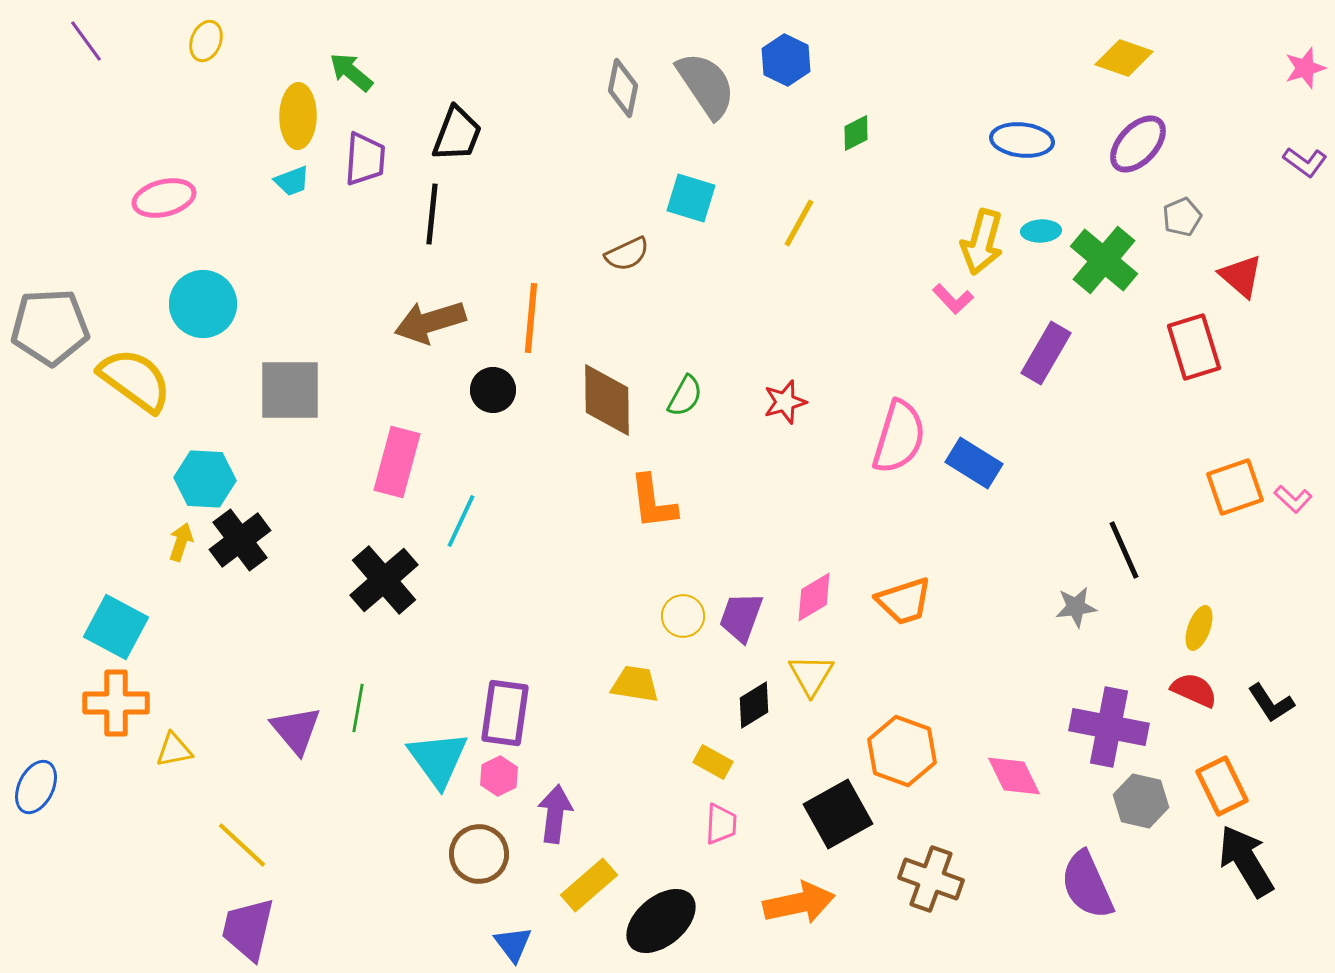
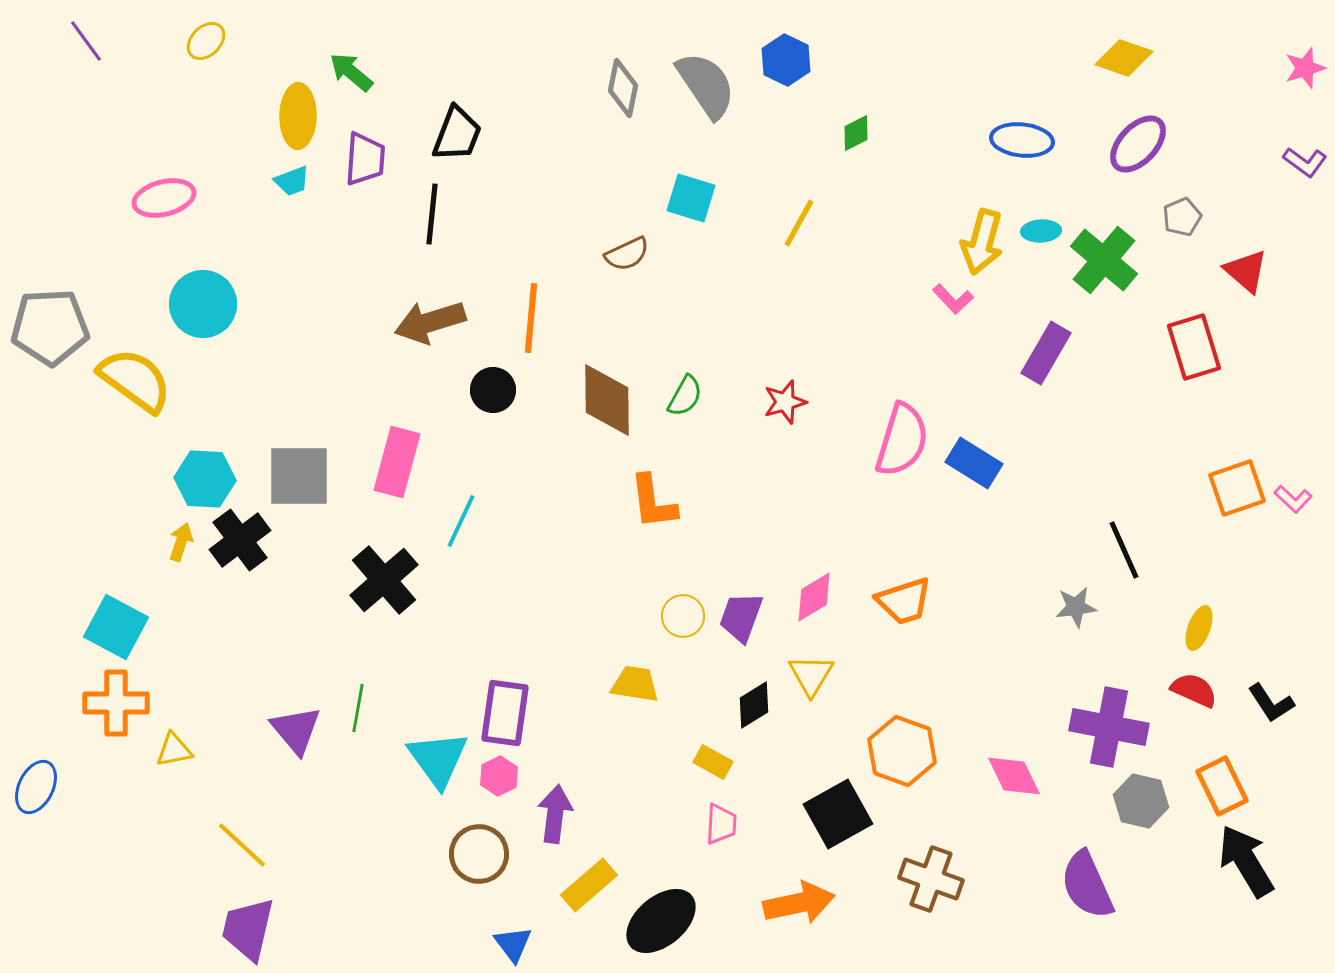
yellow ellipse at (206, 41): rotated 24 degrees clockwise
red triangle at (1241, 276): moved 5 px right, 5 px up
gray square at (290, 390): moved 9 px right, 86 px down
pink semicircle at (899, 437): moved 3 px right, 3 px down
orange square at (1235, 487): moved 2 px right, 1 px down
